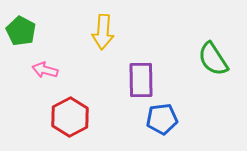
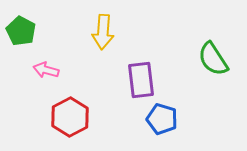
pink arrow: moved 1 px right
purple rectangle: rotated 6 degrees counterclockwise
blue pentagon: rotated 24 degrees clockwise
